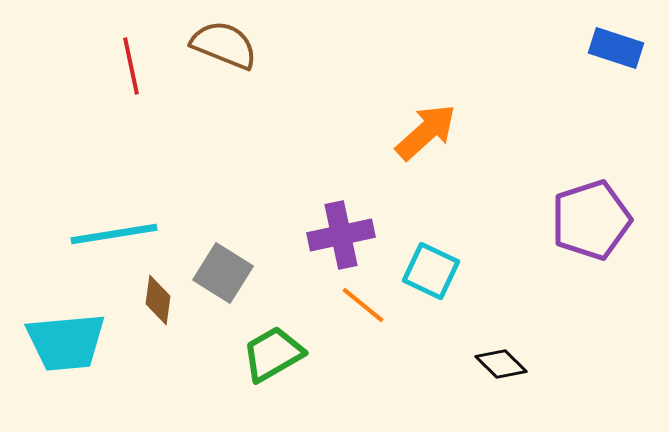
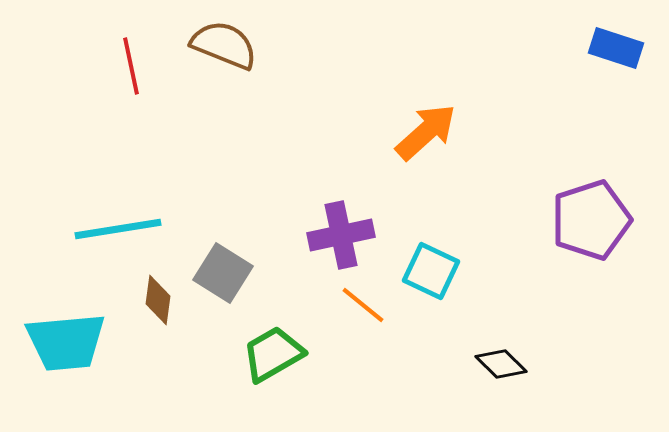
cyan line: moved 4 px right, 5 px up
